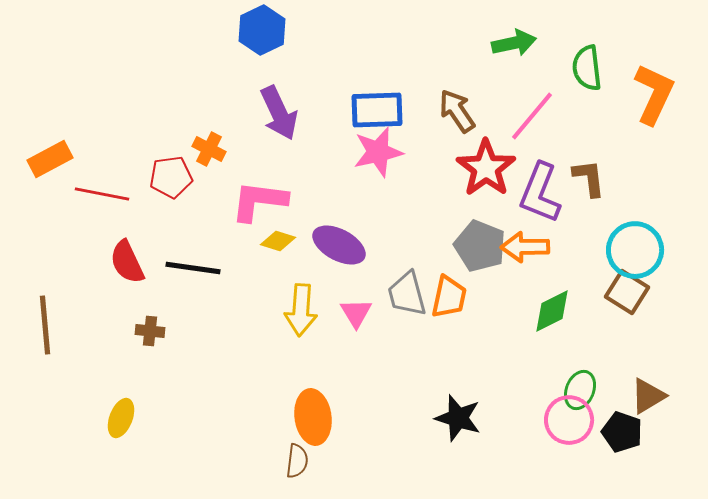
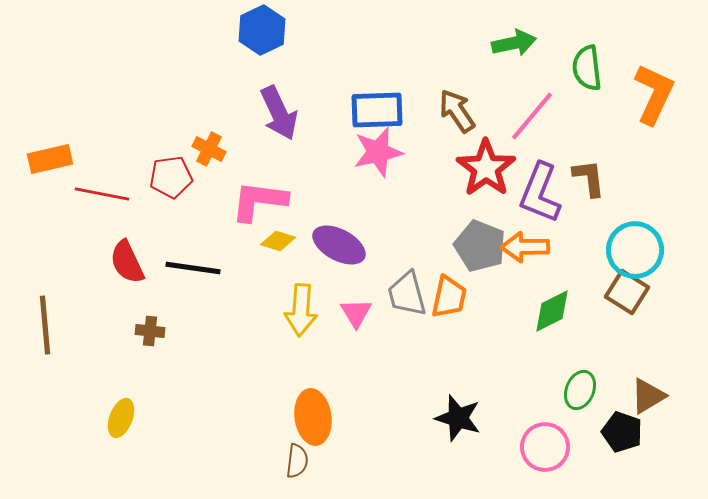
orange rectangle: rotated 15 degrees clockwise
pink circle: moved 24 px left, 27 px down
